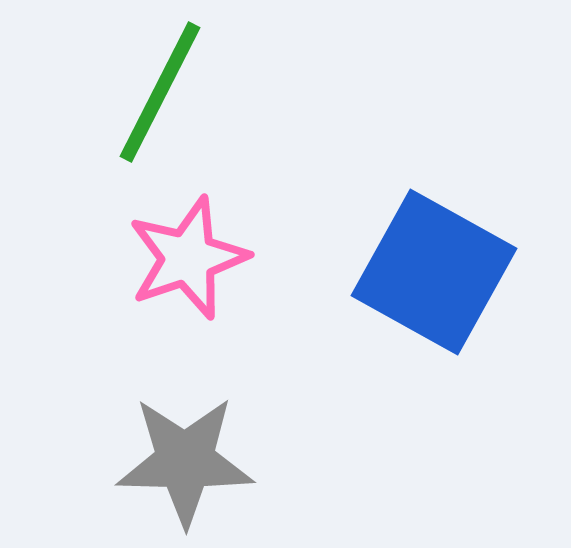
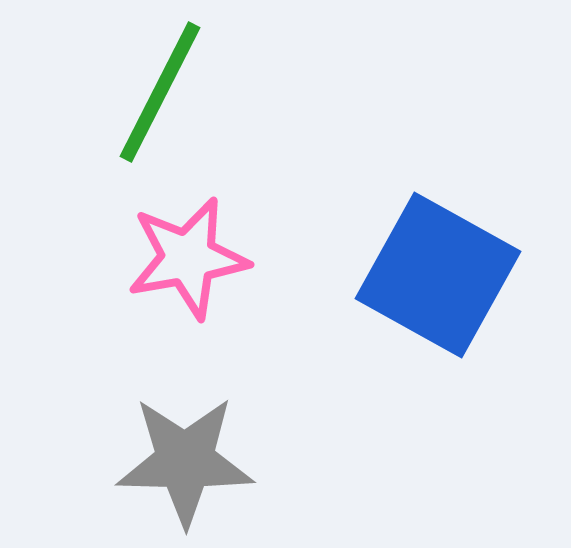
pink star: rotated 9 degrees clockwise
blue square: moved 4 px right, 3 px down
